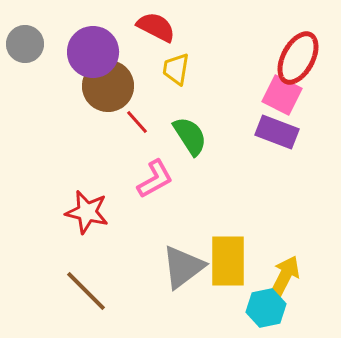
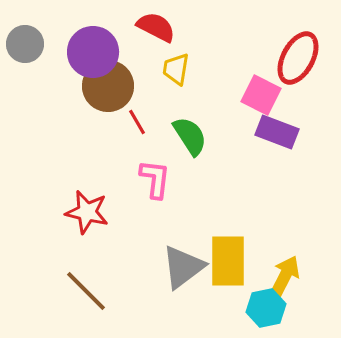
pink square: moved 21 px left
red line: rotated 12 degrees clockwise
pink L-shape: rotated 54 degrees counterclockwise
